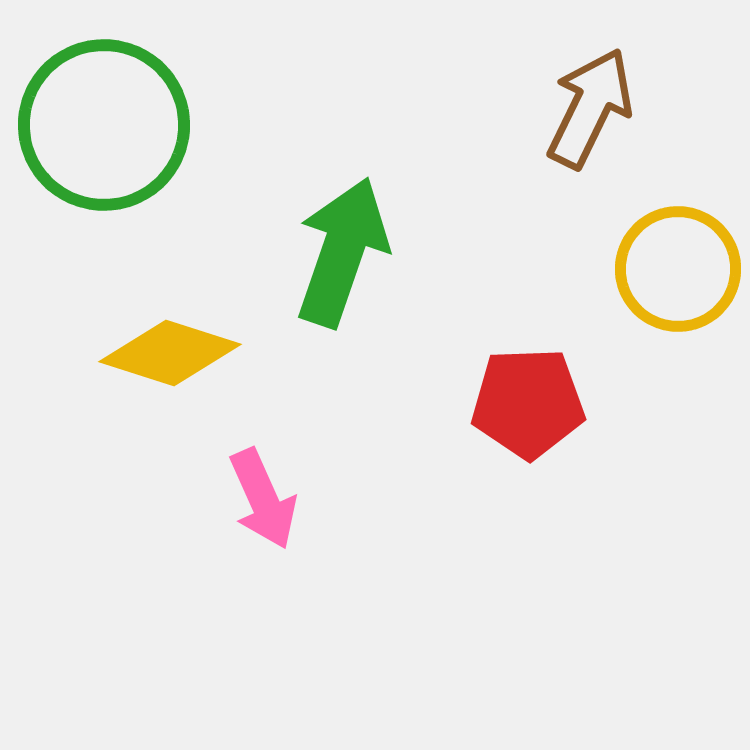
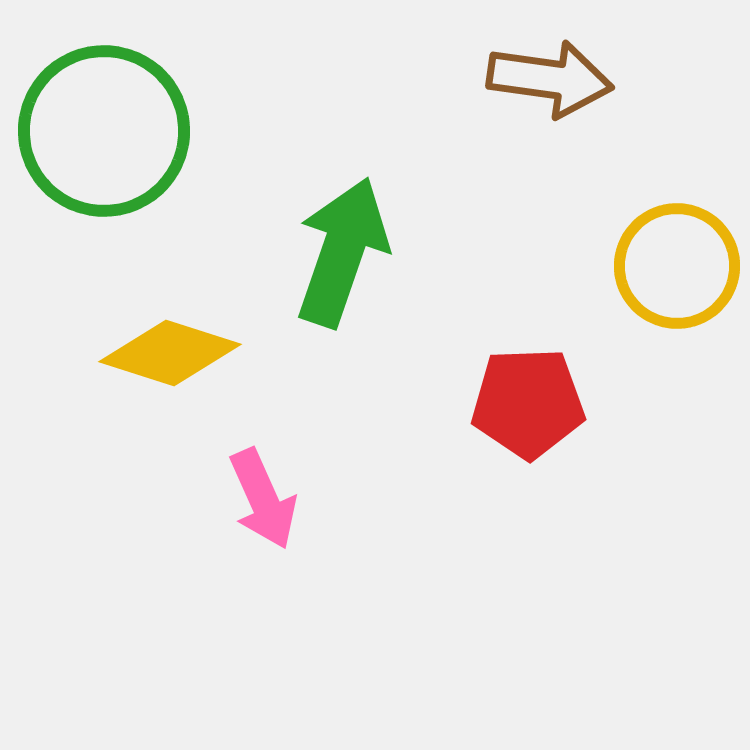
brown arrow: moved 40 px left, 29 px up; rotated 72 degrees clockwise
green circle: moved 6 px down
yellow circle: moved 1 px left, 3 px up
